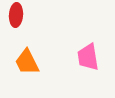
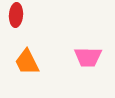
pink trapezoid: rotated 80 degrees counterclockwise
